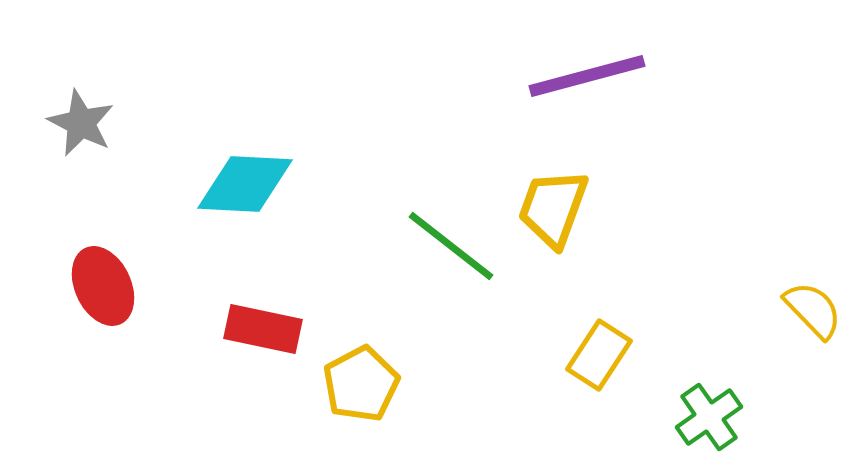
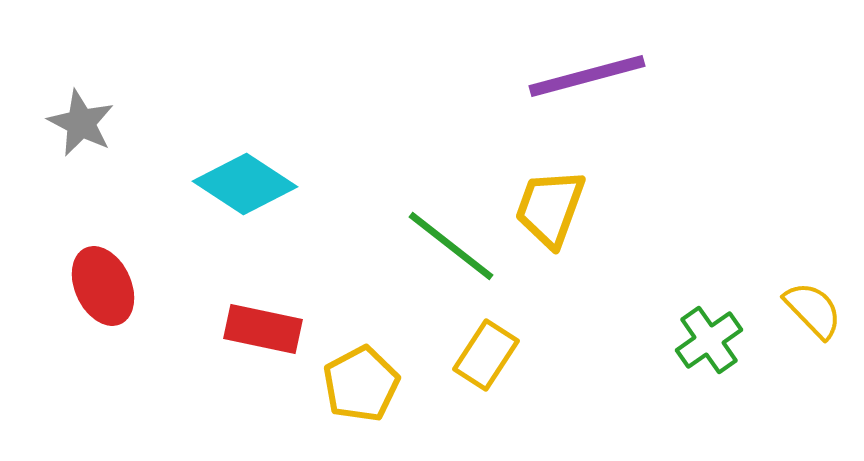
cyan diamond: rotated 30 degrees clockwise
yellow trapezoid: moved 3 px left
yellow rectangle: moved 113 px left
green cross: moved 77 px up
